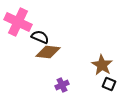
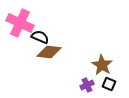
pink cross: moved 2 px right, 1 px down
brown diamond: moved 1 px right
purple cross: moved 25 px right
